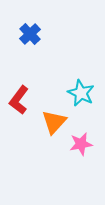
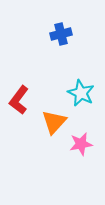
blue cross: moved 31 px right; rotated 30 degrees clockwise
